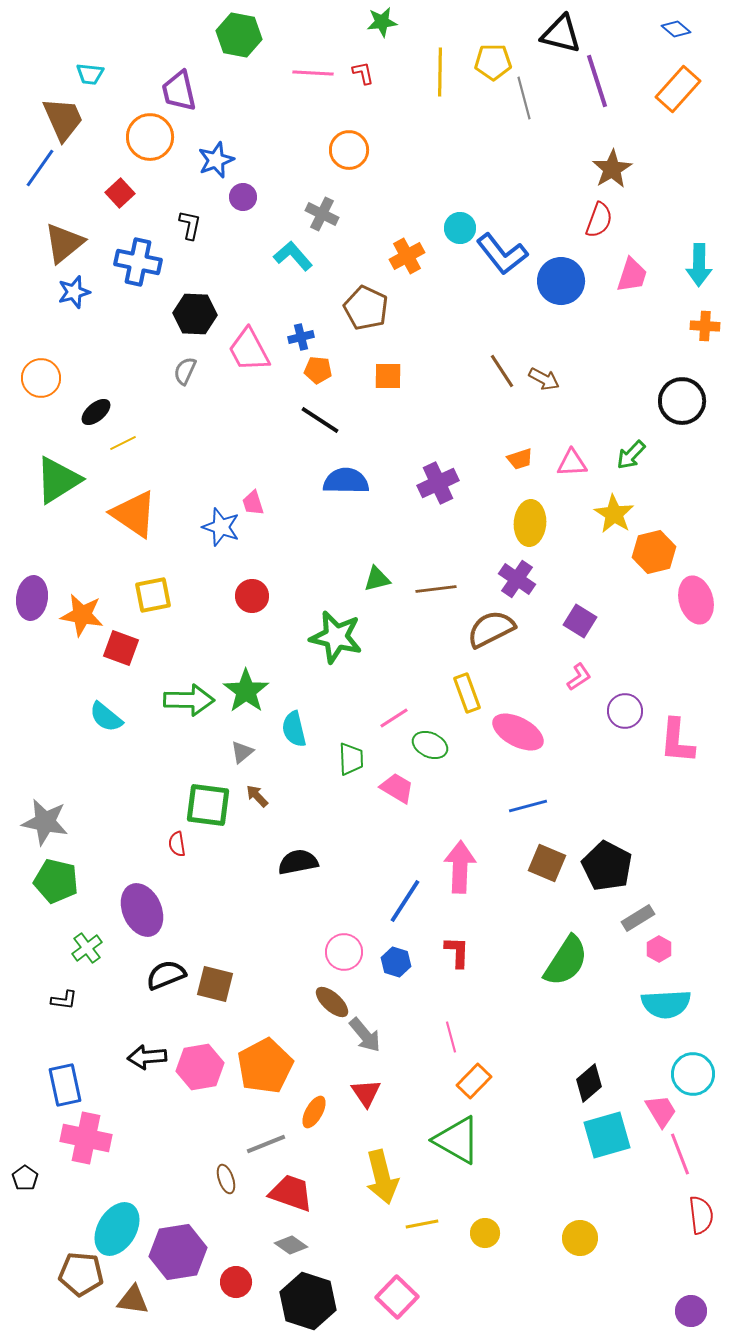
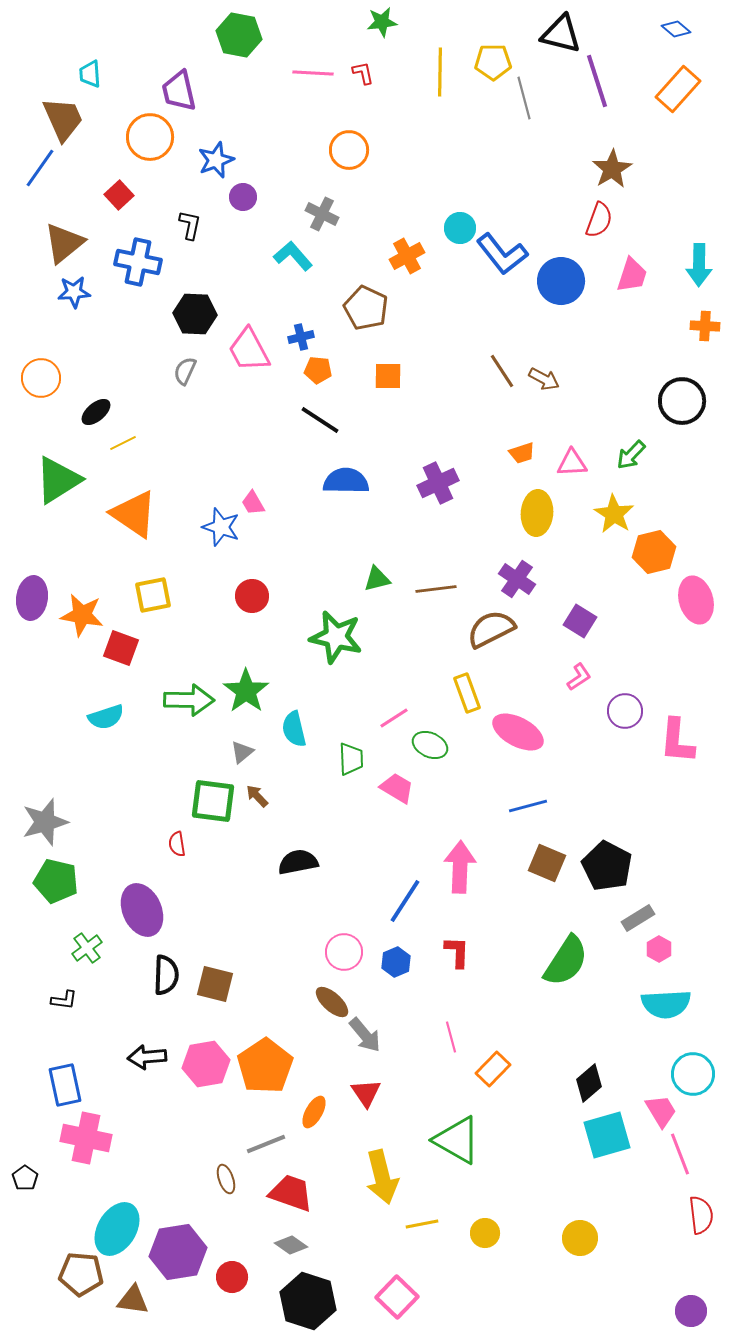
cyan trapezoid at (90, 74): rotated 80 degrees clockwise
red square at (120, 193): moved 1 px left, 2 px down
blue star at (74, 292): rotated 12 degrees clockwise
orange trapezoid at (520, 459): moved 2 px right, 6 px up
pink trapezoid at (253, 503): rotated 12 degrees counterclockwise
yellow ellipse at (530, 523): moved 7 px right, 10 px up
cyan semicircle at (106, 717): rotated 57 degrees counterclockwise
green square at (208, 805): moved 5 px right, 4 px up
gray star at (45, 822): rotated 27 degrees counterclockwise
blue hexagon at (396, 962): rotated 20 degrees clockwise
black semicircle at (166, 975): rotated 114 degrees clockwise
orange pentagon at (265, 1066): rotated 6 degrees counterclockwise
pink hexagon at (200, 1067): moved 6 px right, 3 px up
orange rectangle at (474, 1081): moved 19 px right, 12 px up
red circle at (236, 1282): moved 4 px left, 5 px up
